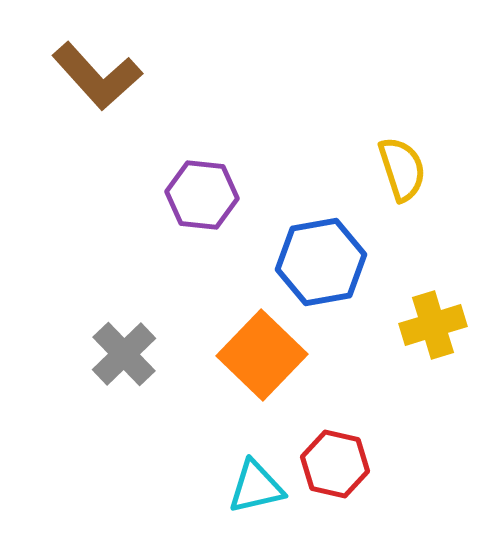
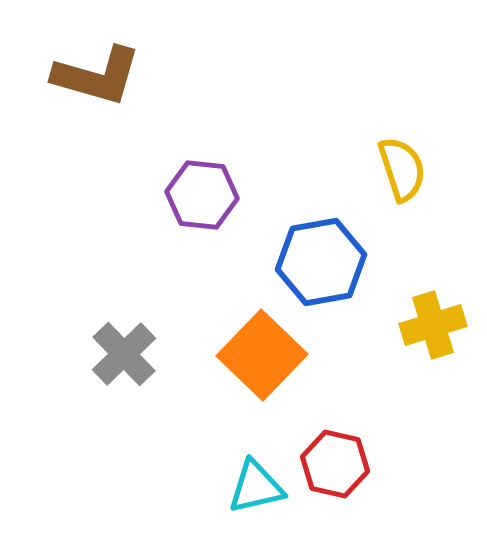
brown L-shape: rotated 32 degrees counterclockwise
